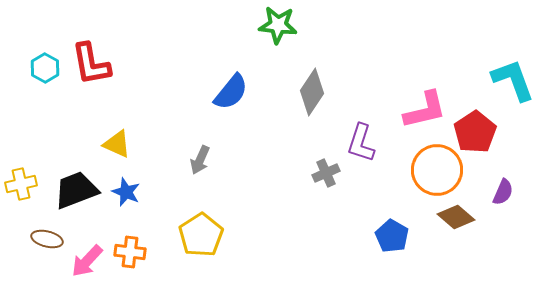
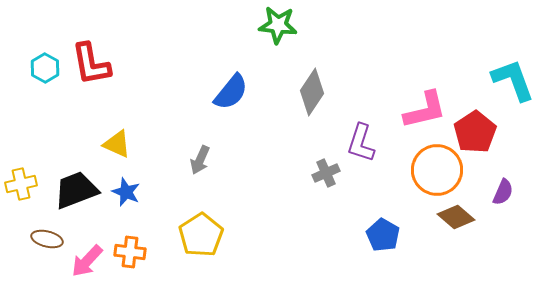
blue pentagon: moved 9 px left, 1 px up
